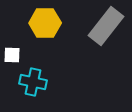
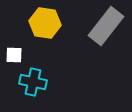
yellow hexagon: rotated 8 degrees clockwise
white square: moved 2 px right
